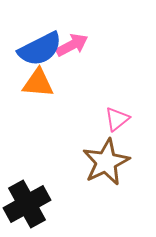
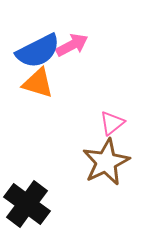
blue semicircle: moved 2 px left, 2 px down
orange triangle: rotated 12 degrees clockwise
pink triangle: moved 5 px left, 4 px down
black cross: rotated 24 degrees counterclockwise
